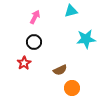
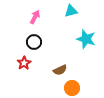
cyan star: rotated 24 degrees clockwise
